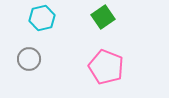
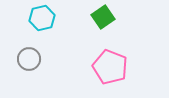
pink pentagon: moved 4 px right
